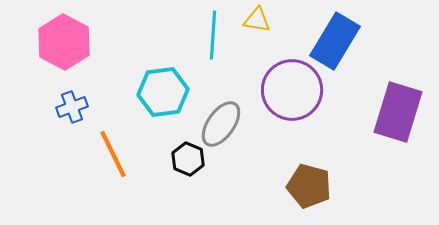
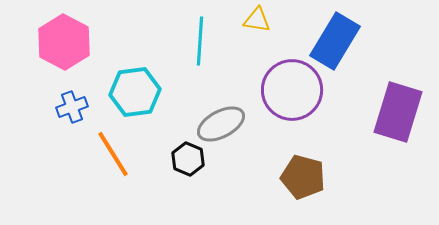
cyan line: moved 13 px left, 6 px down
cyan hexagon: moved 28 px left
gray ellipse: rotated 27 degrees clockwise
orange line: rotated 6 degrees counterclockwise
brown pentagon: moved 6 px left, 9 px up
